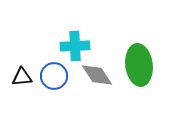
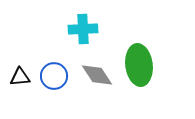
cyan cross: moved 8 px right, 17 px up
black triangle: moved 2 px left
